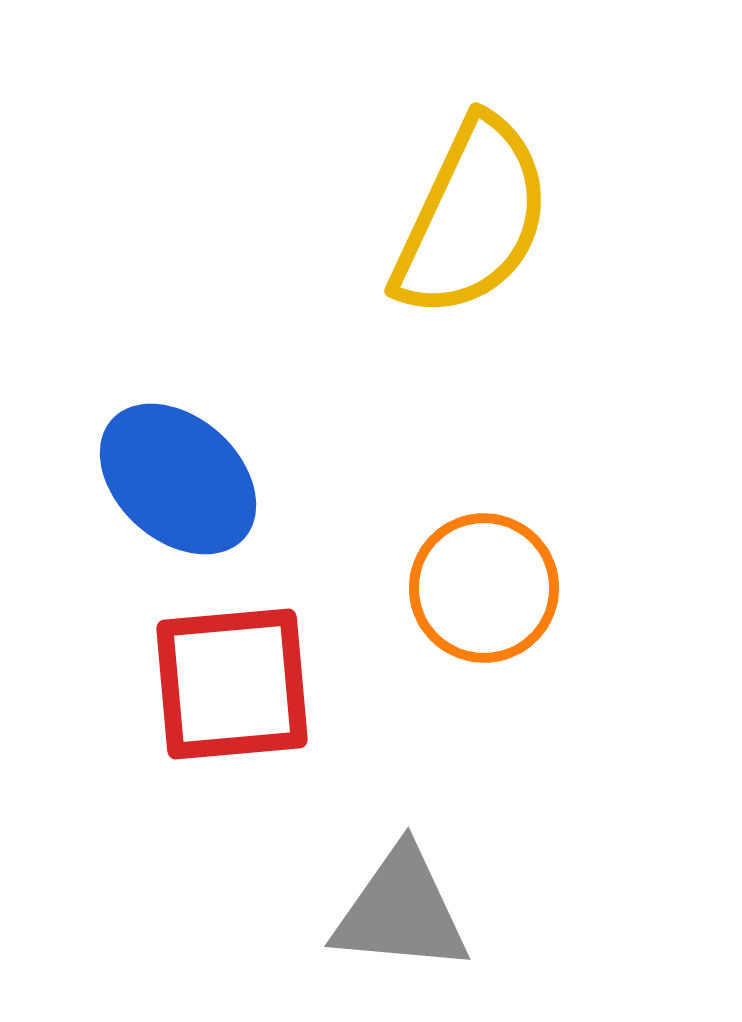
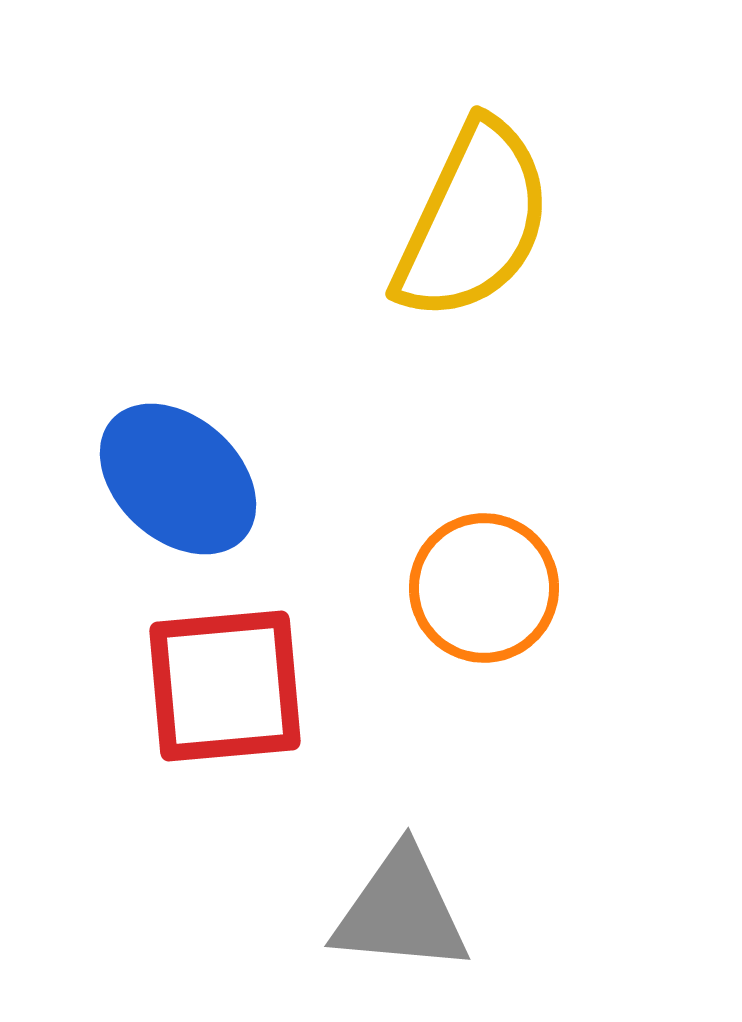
yellow semicircle: moved 1 px right, 3 px down
red square: moved 7 px left, 2 px down
